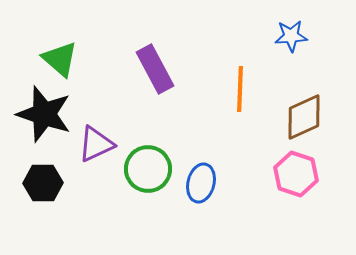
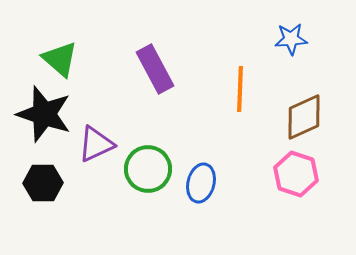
blue star: moved 3 px down
